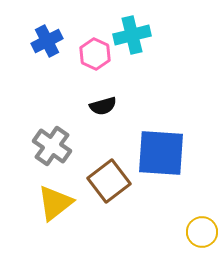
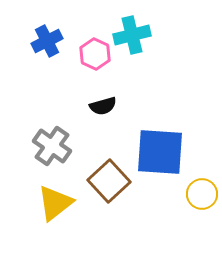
blue square: moved 1 px left, 1 px up
brown square: rotated 6 degrees counterclockwise
yellow circle: moved 38 px up
